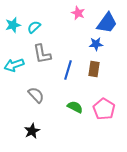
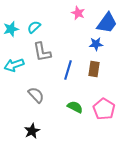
cyan star: moved 2 px left, 4 px down
gray L-shape: moved 2 px up
